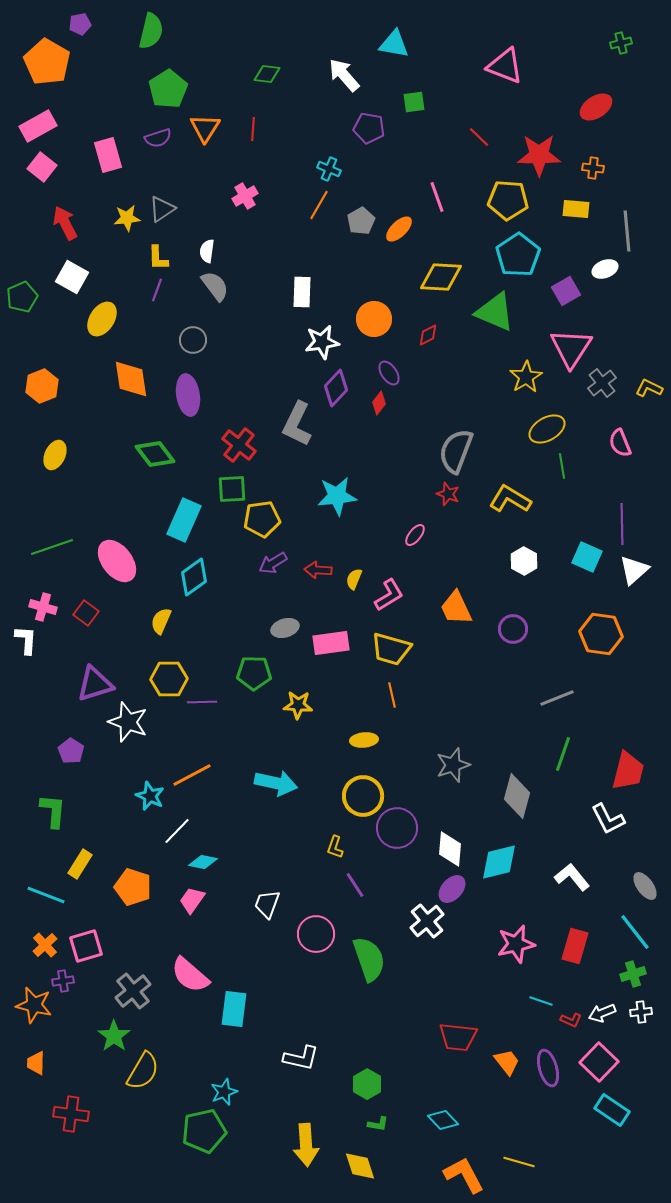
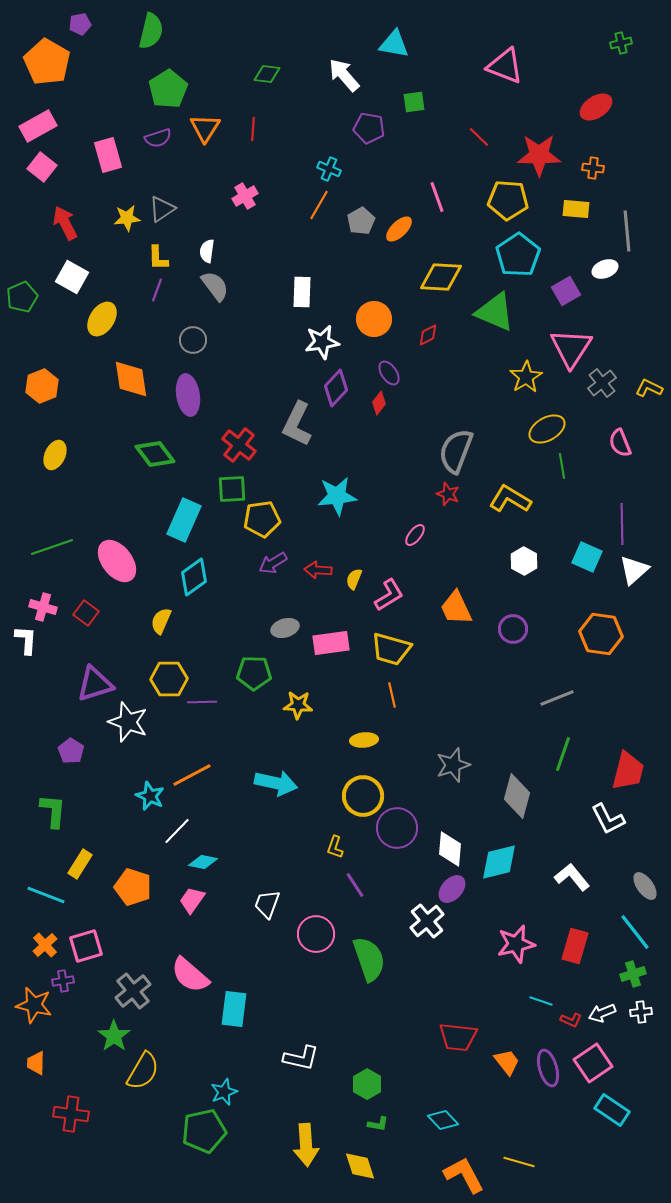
pink square at (599, 1062): moved 6 px left, 1 px down; rotated 12 degrees clockwise
